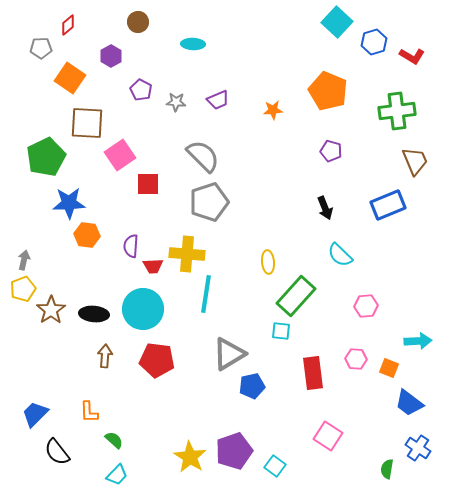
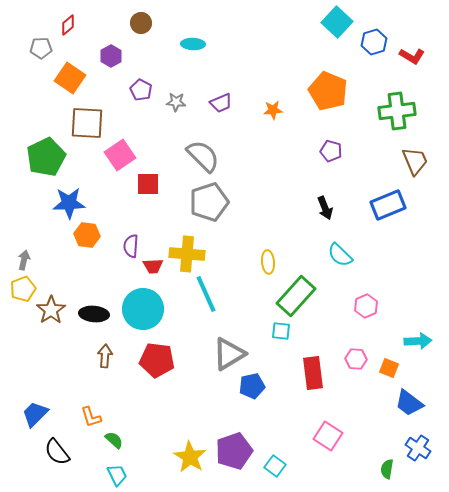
brown circle at (138, 22): moved 3 px right, 1 px down
purple trapezoid at (218, 100): moved 3 px right, 3 px down
cyan line at (206, 294): rotated 33 degrees counterclockwise
pink hexagon at (366, 306): rotated 20 degrees counterclockwise
orange L-shape at (89, 412): moved 2 px right, 5 px down; rotated 15 degrees counterclockwise
cyan trapezoid at (117, 475): rotated 70 degrees counterclockwise
